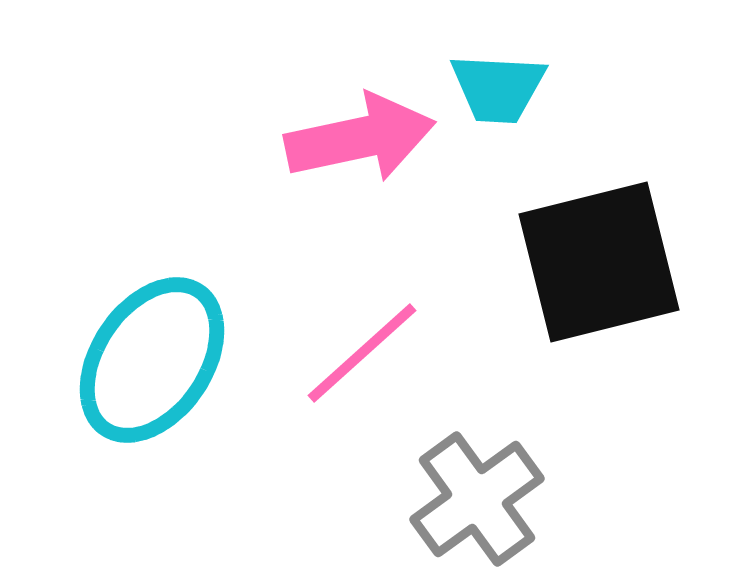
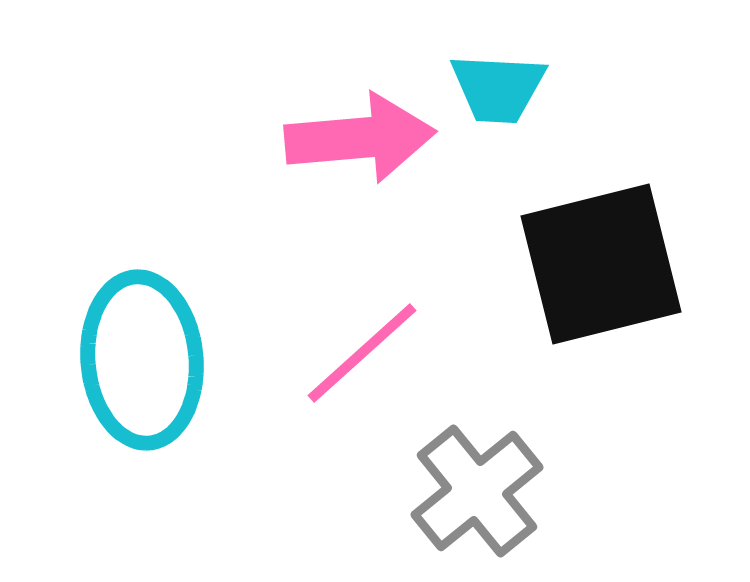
pink arrow: rotated 7 degrees clockwise
black square: moved 2 px right, 2 px down
cyan ellipse: moved 10 px left; rotated 39 degrees counterclockwise
gray cross: moved 8 px up; rotated 3 degrees counterclockwise
